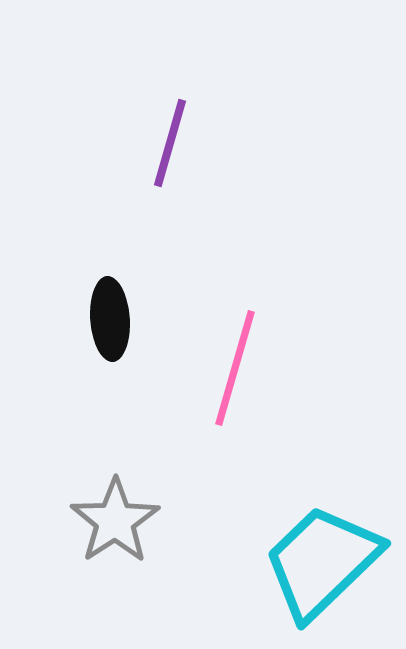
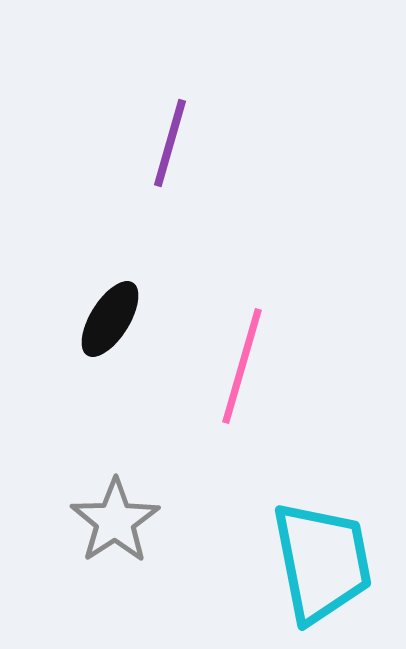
black ellipse: rotated 36 degrees clockwise
pink line: moved 7 px right, 2 px up
cyan trapezoid: rotated 123 degrees clockwise
